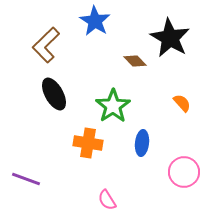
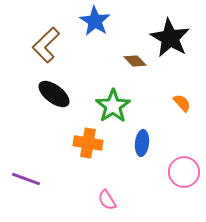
black ellipse: rotated 24 degrees counterclockwise
